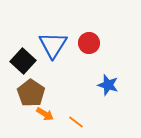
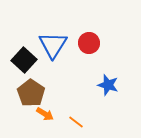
black square: moved 1 px right, 1 px up
